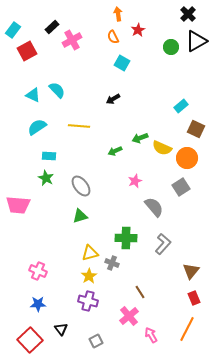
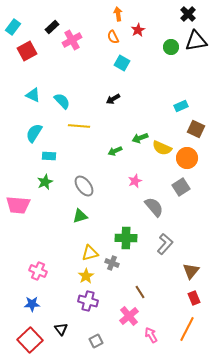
cyan rectangle at (13, 30): moved 3 px up
black triangle at (196, 41): rotated 20 degrees clockwise
cyan semicircle at (57, 90): moved 5 px right, 11 px down
cyan rectangle at (181, 106): rotated 16 degrees clockwise
cyan semicircle at (37, 127): moved 3 px left, 6 px down; rotated 24 degrees counterclockwise
green star at (46, 178): moved 1 px left, 4 px down; rotated 21 degrees clockwise
gray ellipse at (81, 186): moved 3 px right
gray L-shape at (163, 244): moved 2 px right
yellow star at (89, 276): moved 3 px left
blue star at (38, 304): moved 6 px left
